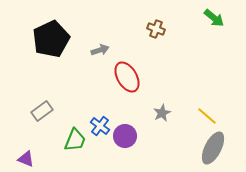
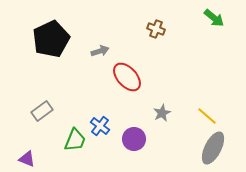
gray arrow: moved 1 px down
red ellipse: rotated 12 degrees counterclockwise
purple circle: moved 9 px right, 3 px down
purple triangle: moved 1 px right
